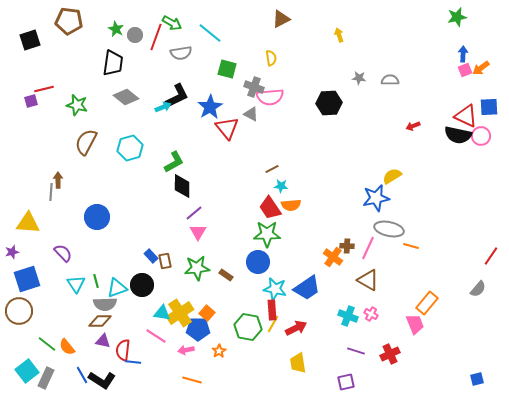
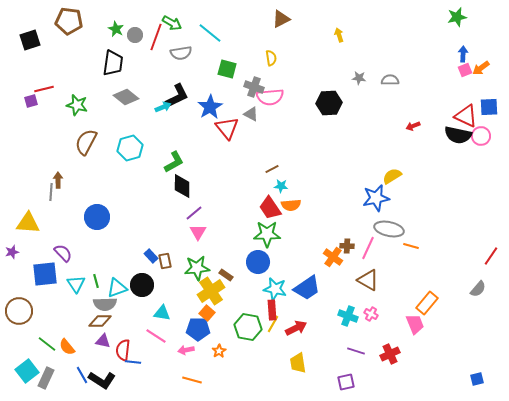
blue square at (27, 279): moved 18 px right, 5 px up; rotated 12 degrees clockwise
yellow cross at (180, 313): moved 31 px right, 22 px up
